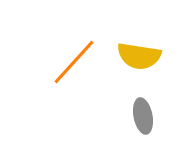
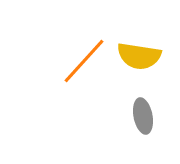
orange line: moved 10 px right, 1 px up
